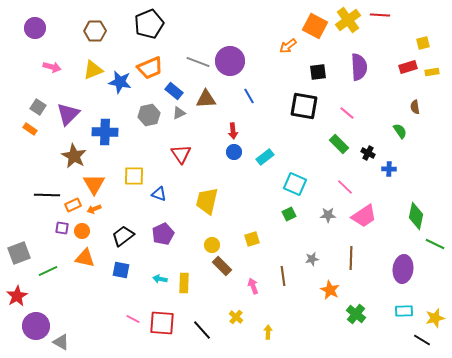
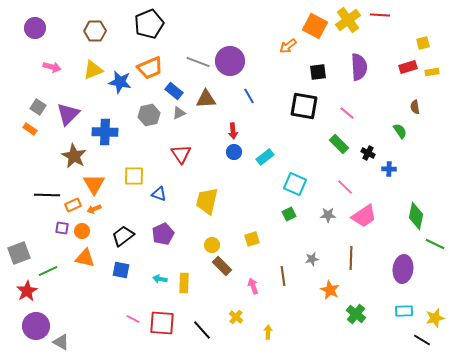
red star at (17, 296): moved 10 px right, 5 px up
